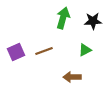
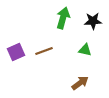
green triangle: rotated 40 degrees clockwise
brown arrow: moved 8 px right, 6 px down; rotated 144 degrees clockwise
